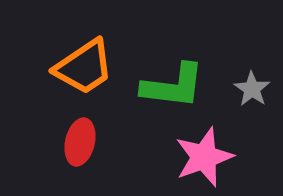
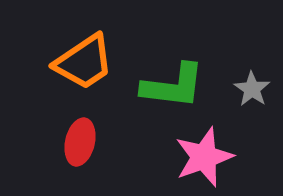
orange trapezoid: moved 5 px up
